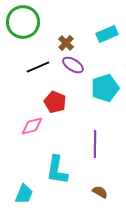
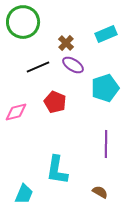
cyan rectangle: moved 1 px left
pink diamond: moved 16 px left, 14 px up
purple line: moved 11 px right
